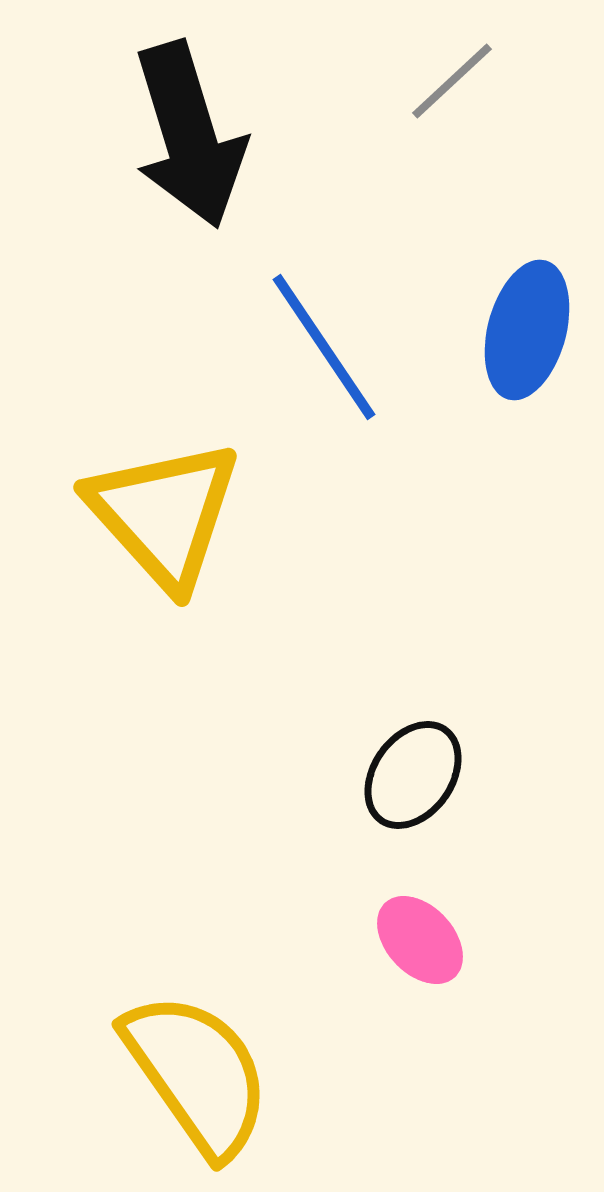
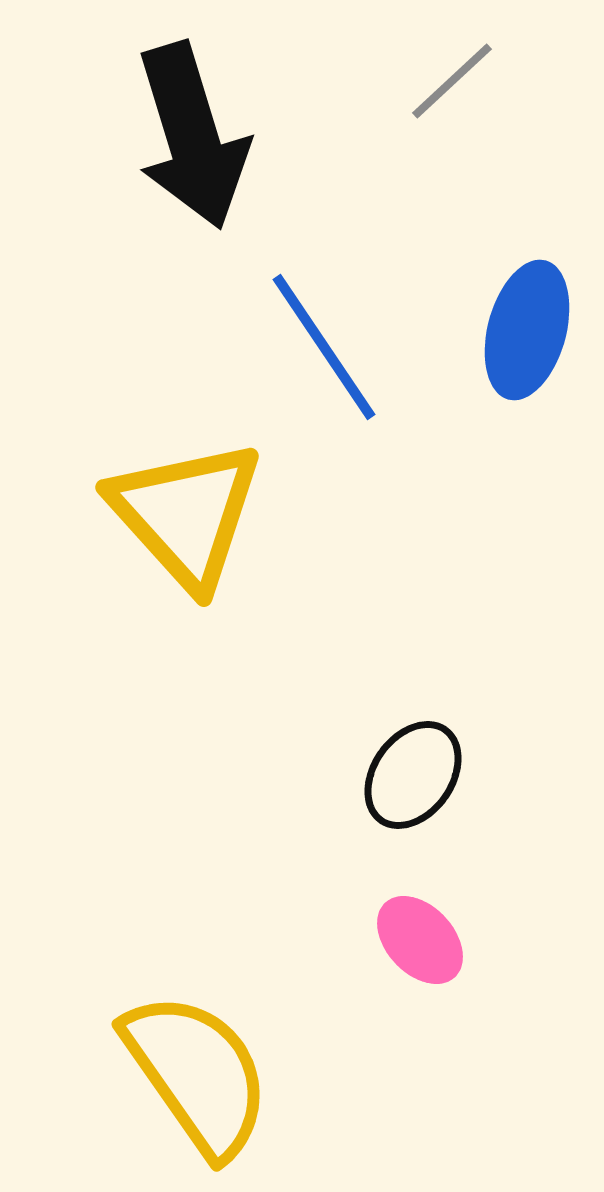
black arrow: moved 3 px right, 1 px down
yellow triangle: moved 22 px right
